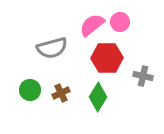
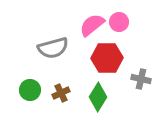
pink circle: moved 1 px left
gray semicircle: moved 1 px right
gray cross: moved 2 px left, 3 px down
